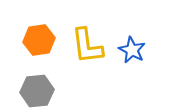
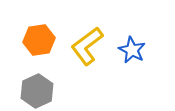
yellow L-shape: rotated 60 degrees clockwise
gray hexagon: rotated 20 degrees counterclockwise
